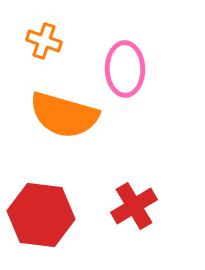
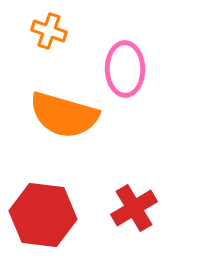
orange cross: moved 5 px right, 10 px up
red cross: moved 2 px down
red hexagon: moved 2 px right
